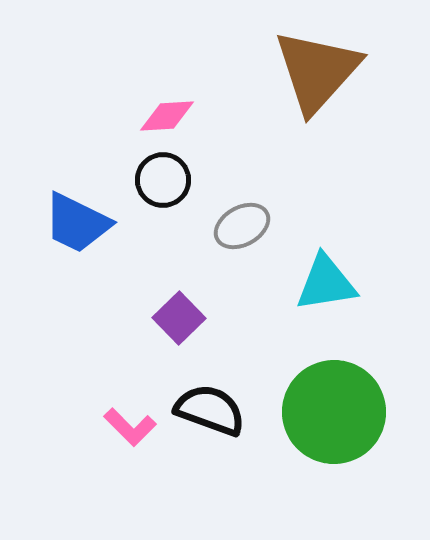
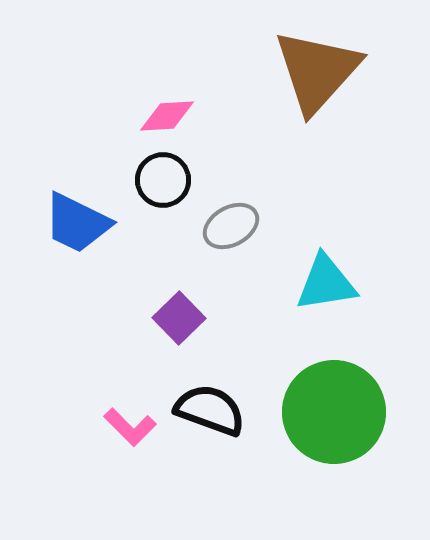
gray ellipse: moved 11 px left
